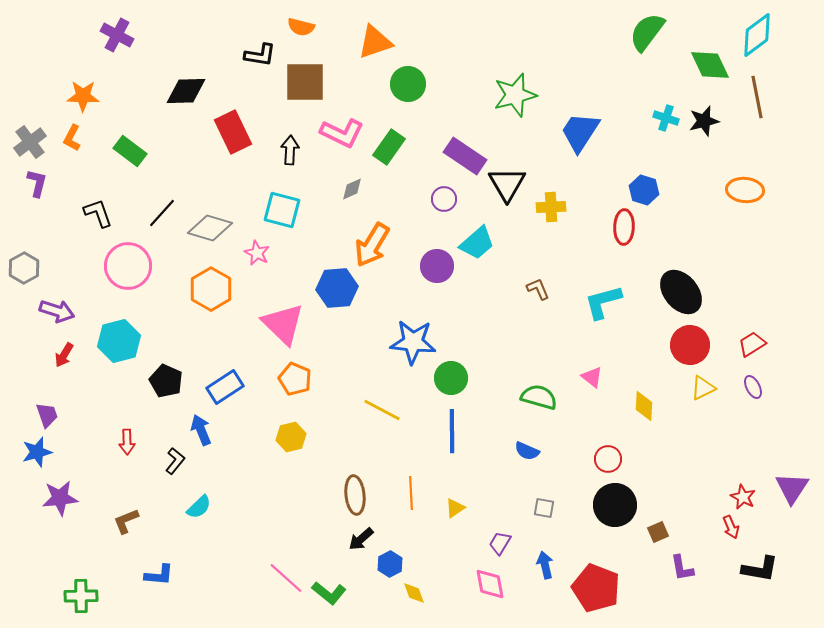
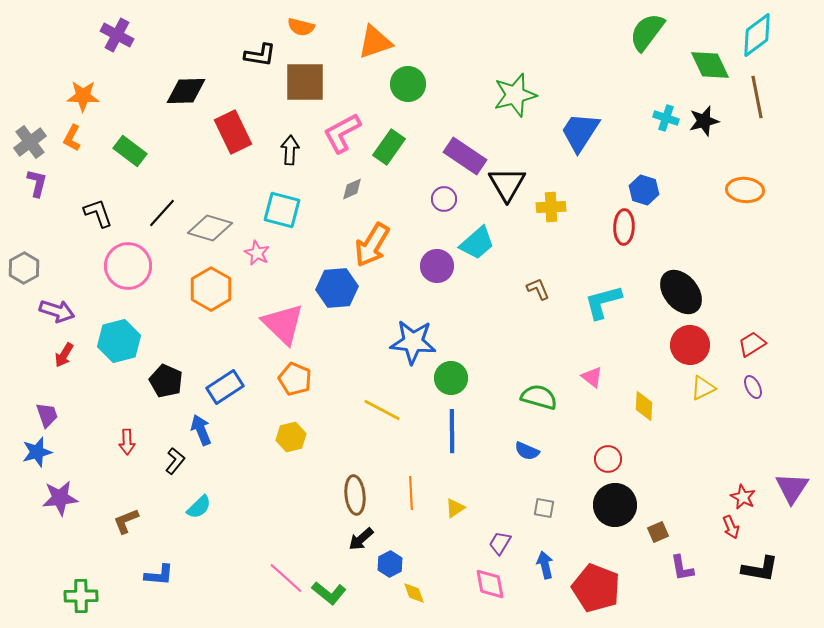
pink L-shape at (342, 133): rotated 126 degrees clockwise
